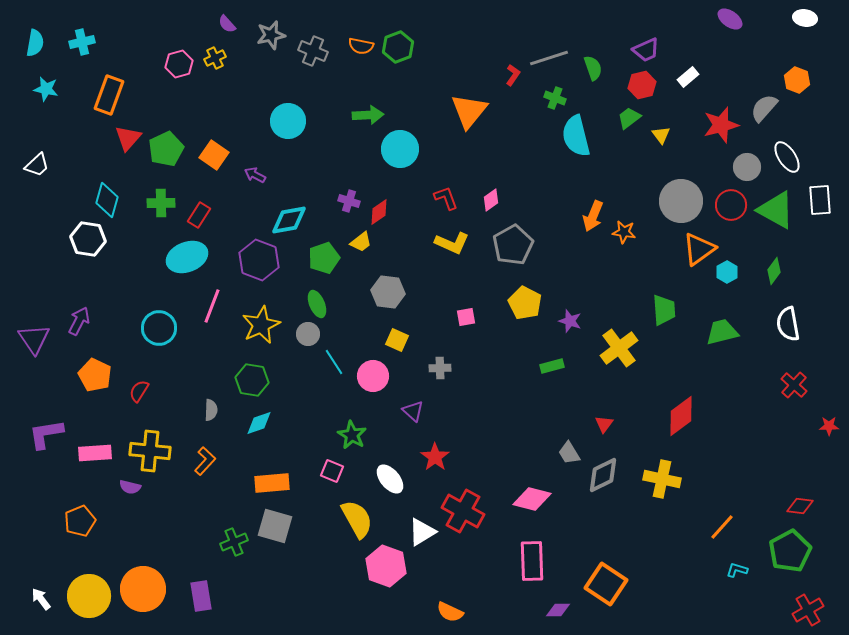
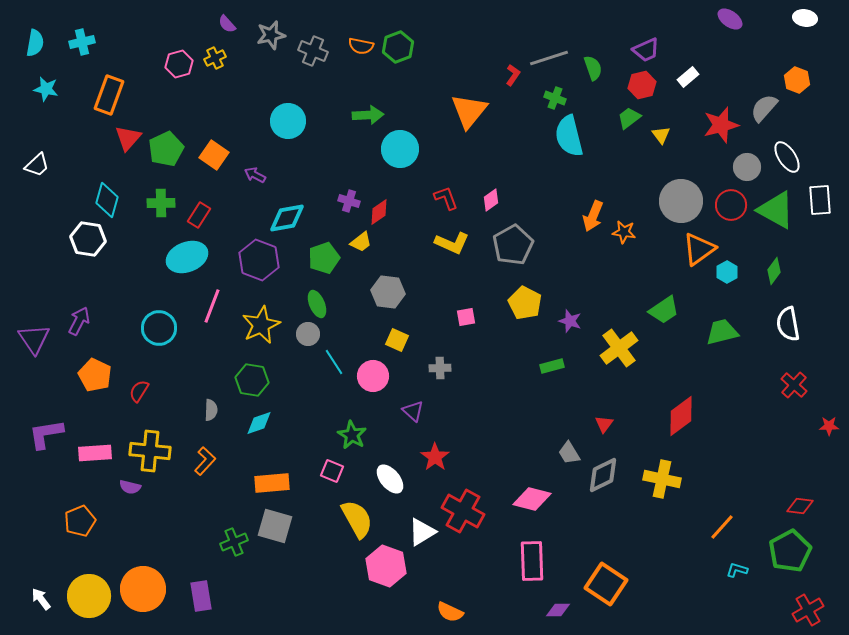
cyan semicircle at (576, 136): moved 7 px left
cyan diamond at (289, 220): moved 2 px left, 2 px up
green trapezoid at (664, 310): rotated 60 degrees clockwise
